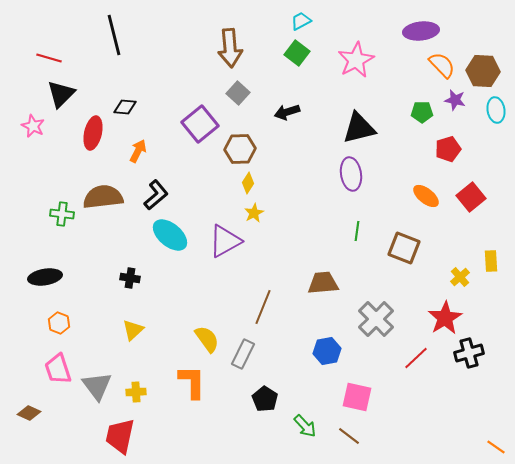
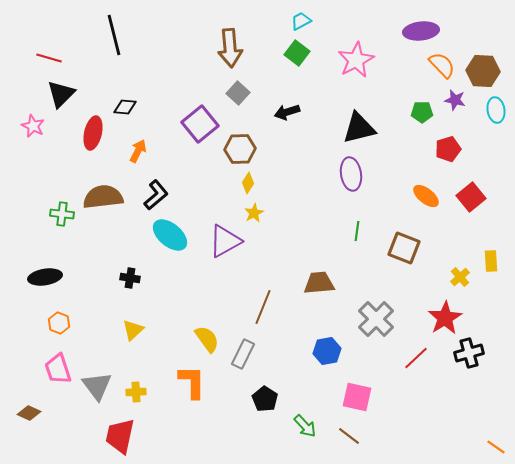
brown trapezoid at (323, 283): moved 4 px left
